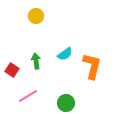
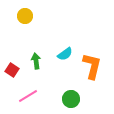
yellow circle: moved 11 px left
green circle: moved 5 px right, 4 px up
